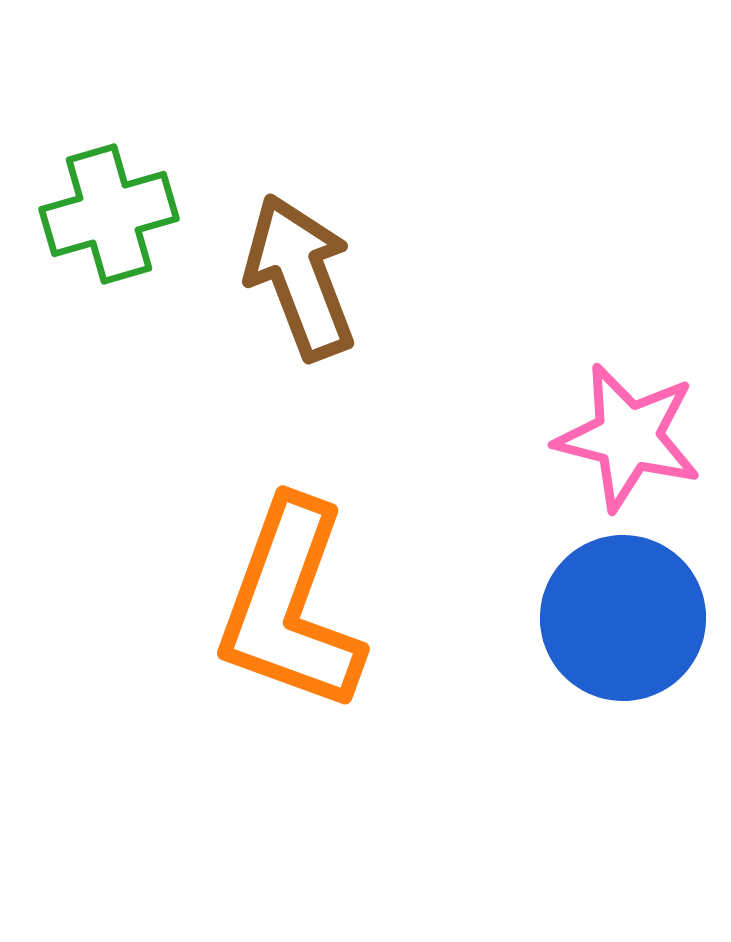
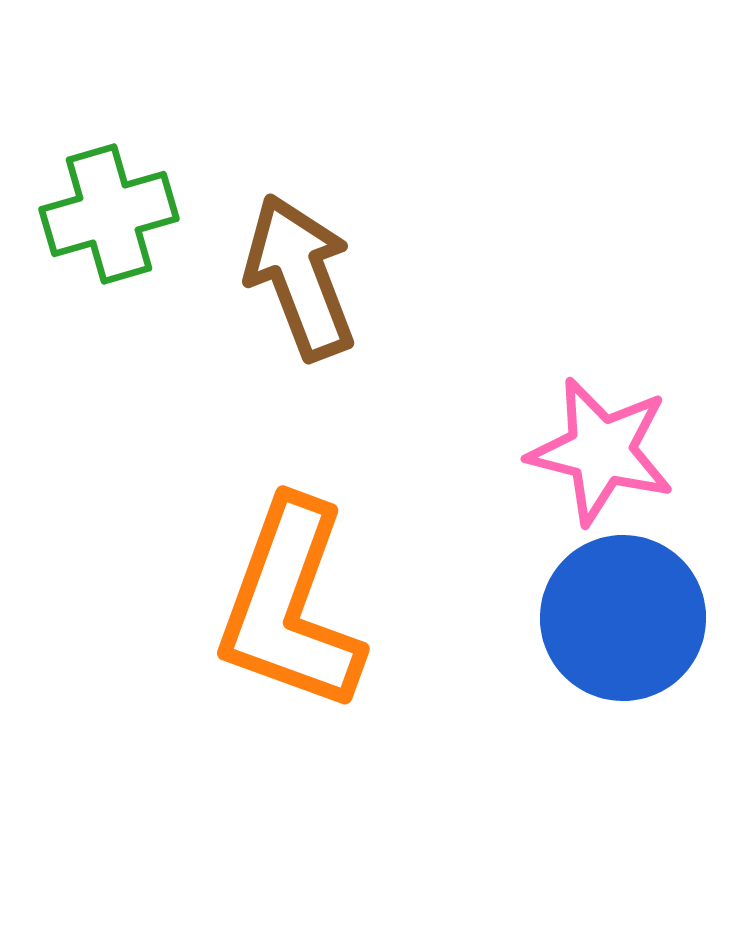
pink star: moved 27 px left, 14 px down
